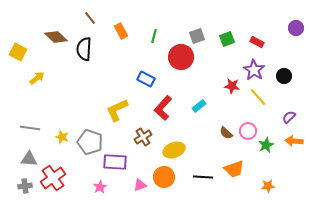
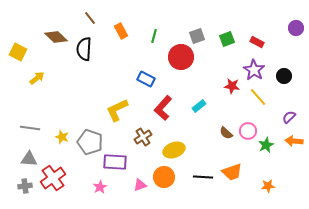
orange trapezoid: moved 2 px left, 3 px down
